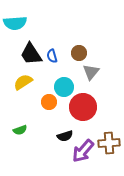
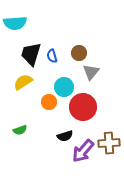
black trapezoid: rotated 50 degrees clockwise
